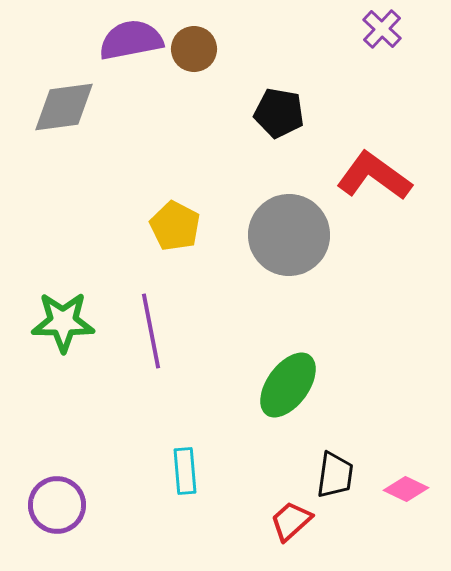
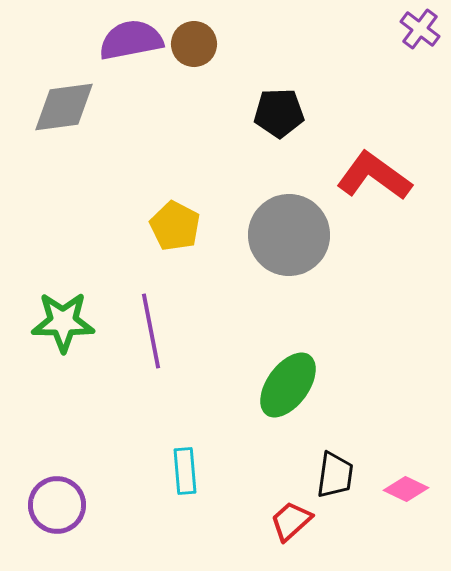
purple cross: moved 38 px right; rotated 6 degrees counterclockwise
brown circle: moved 5 px up
black pentagon: rotated 12 degrees counterclockwise
